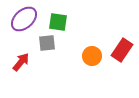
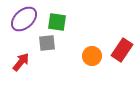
green square: moved 1 px left
